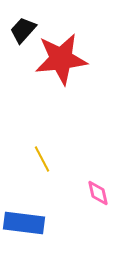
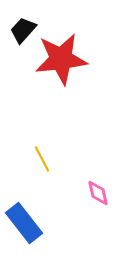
blue rectangle: rotated 45 degrees clockwise
